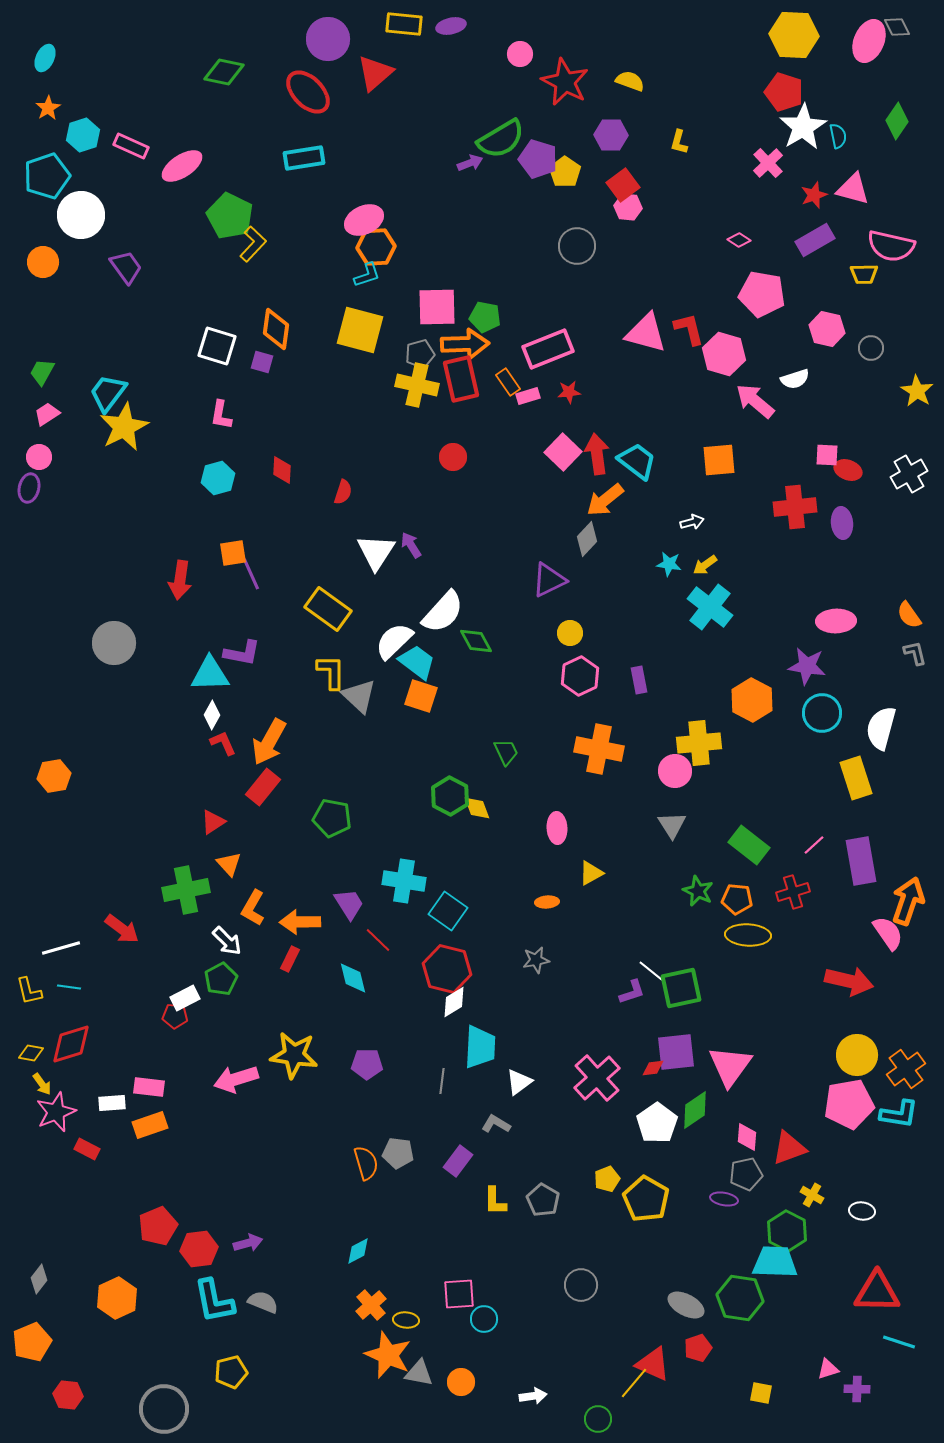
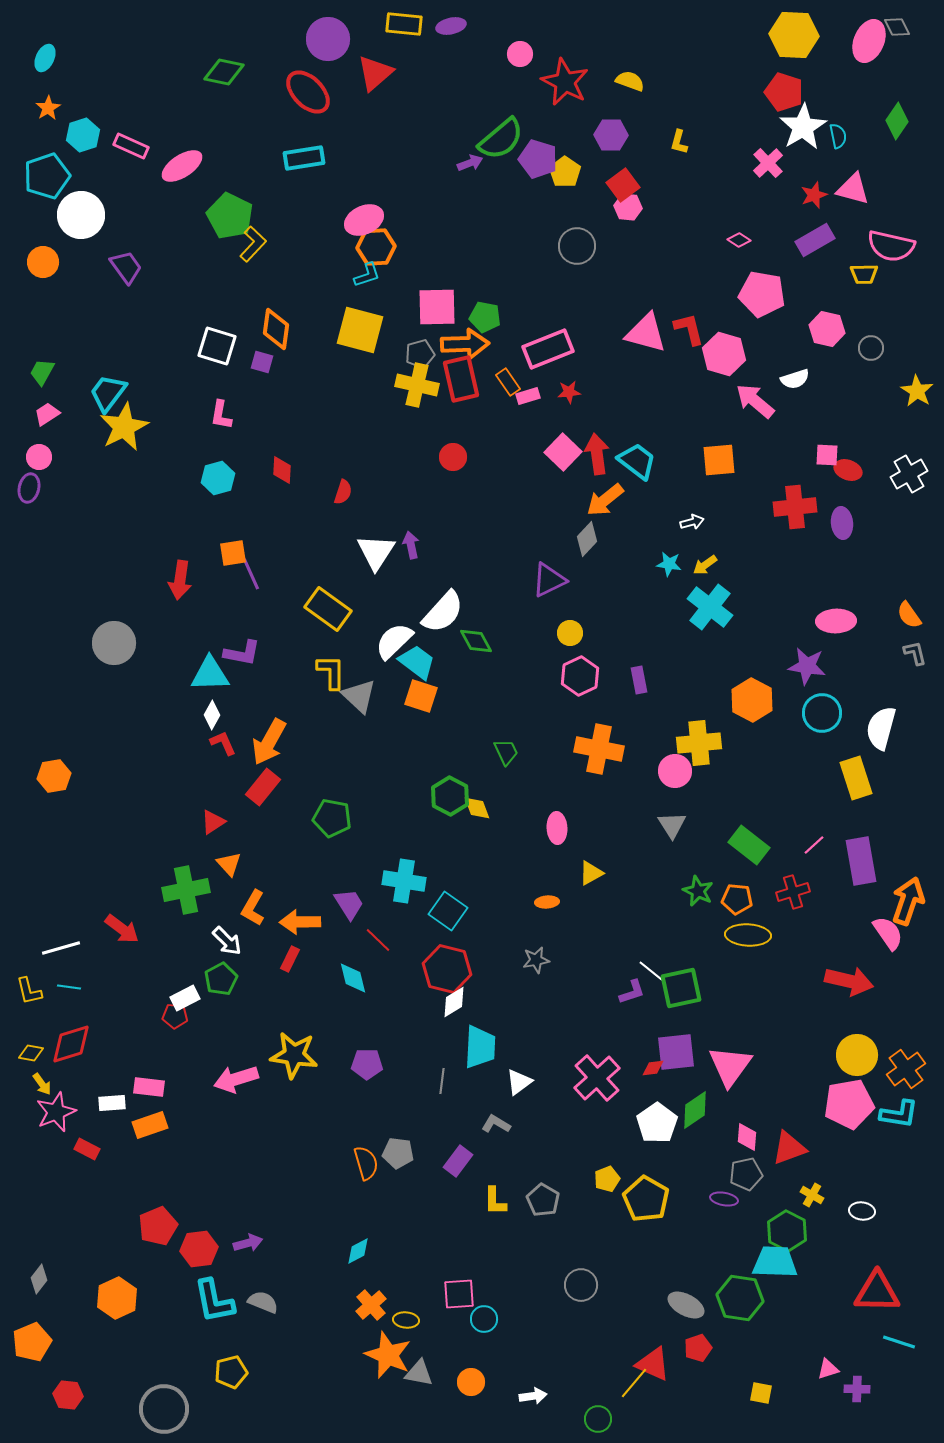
green semicircle at (501, 139): rotated 9 degrees counterclockwise
purple arrow at (411, 545): rotated 20 degrees clockwise
orange circle at (461, 1382): moved 10 px right
